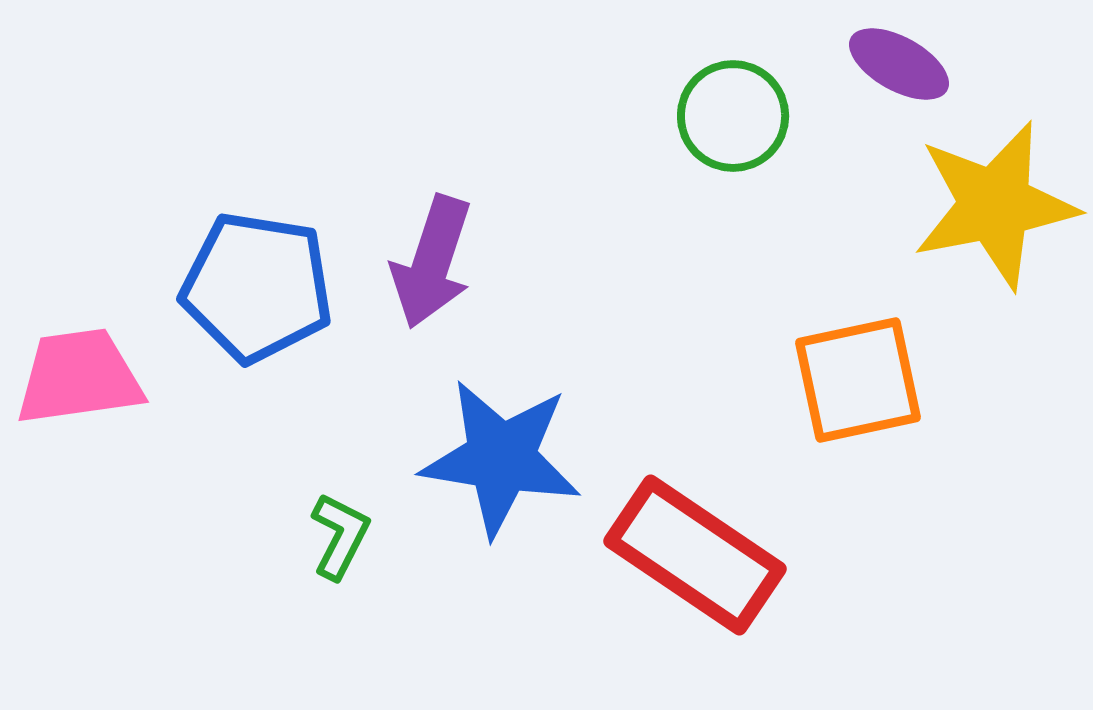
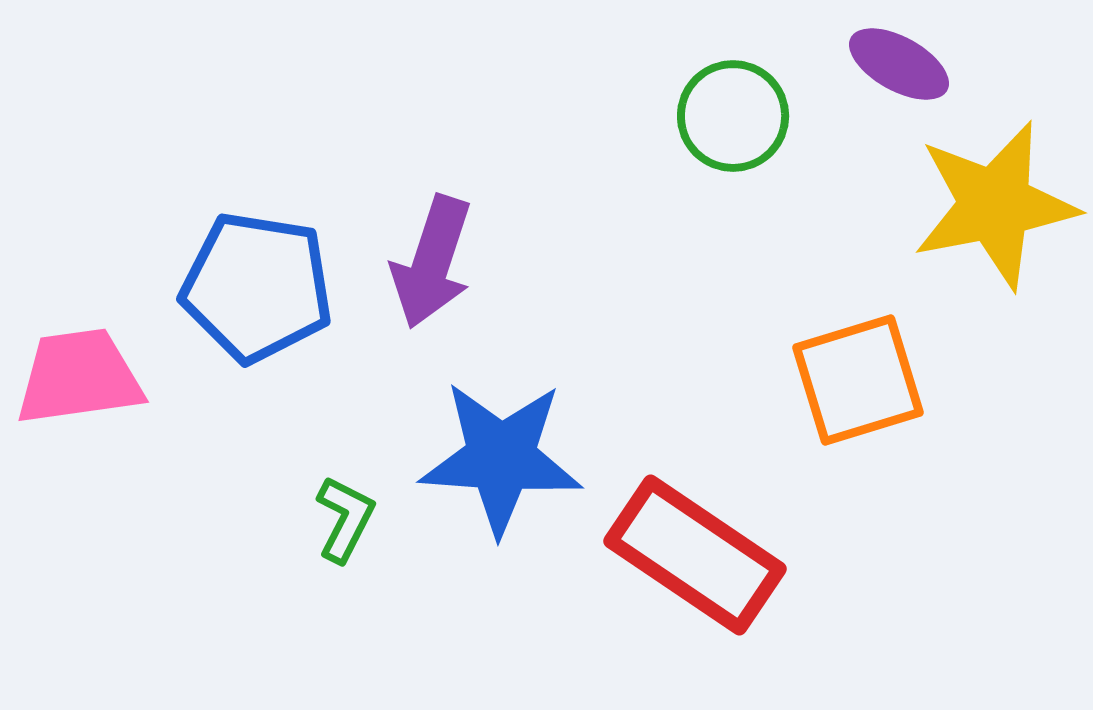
orange square: rotated 5 degrees counterclockwise
blue star: rotated 5 degrees counterclockwise
green L-shape: moved 5 px right, 17 px up
